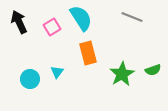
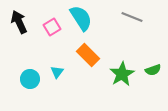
orange rectangle: moved 2 px down; rotated 30 degrees counterclockwise
